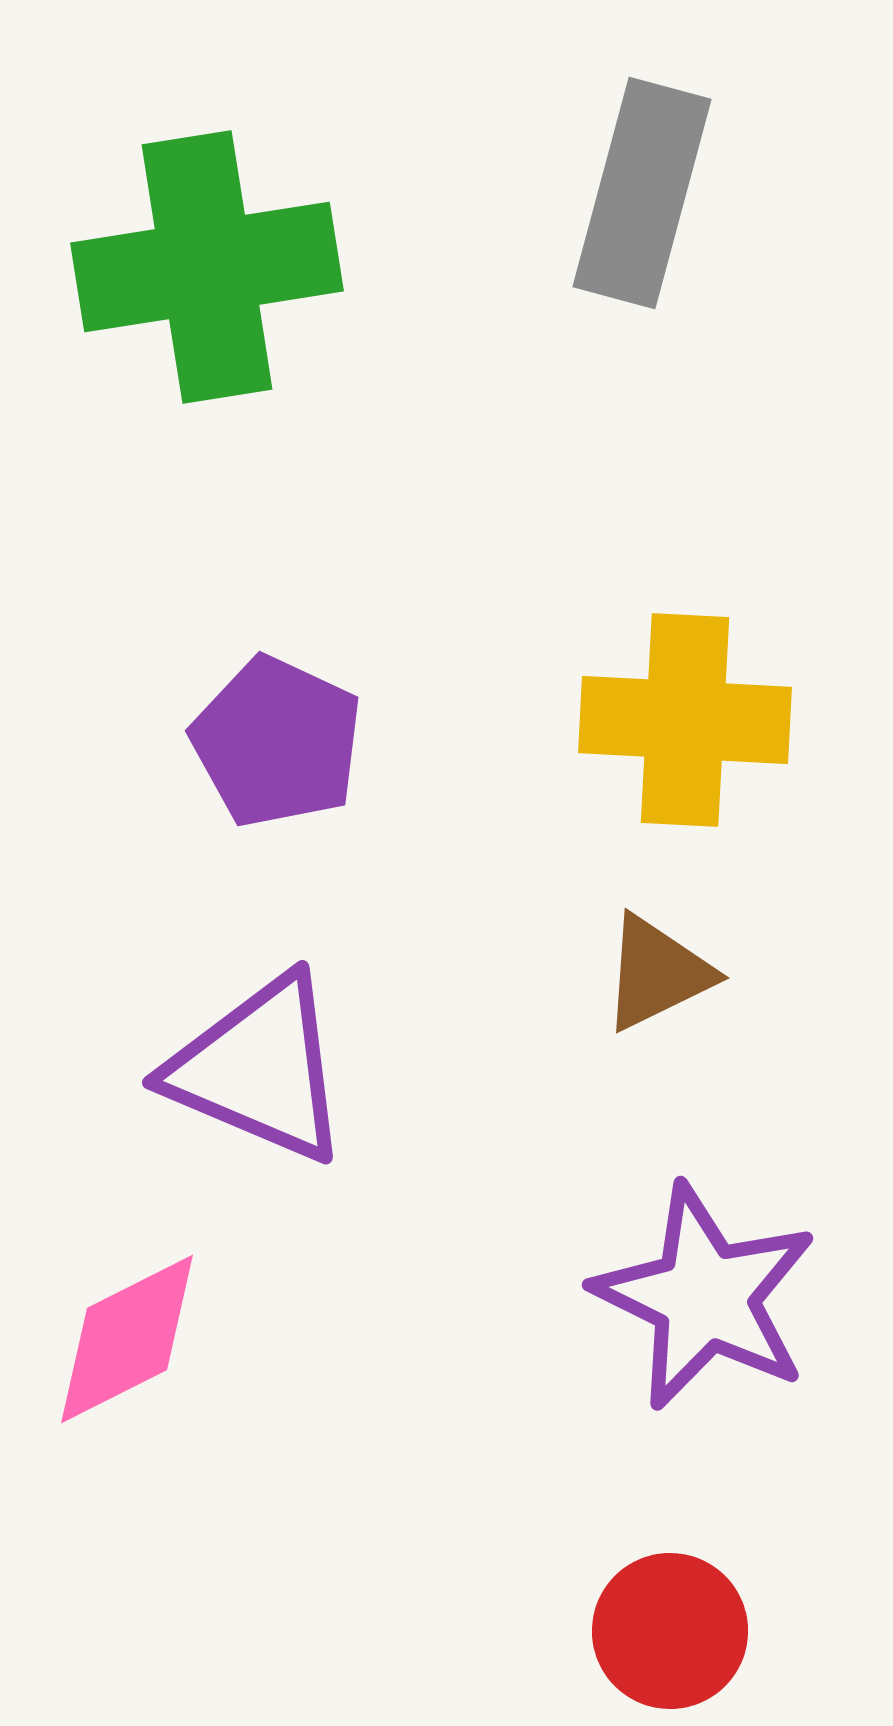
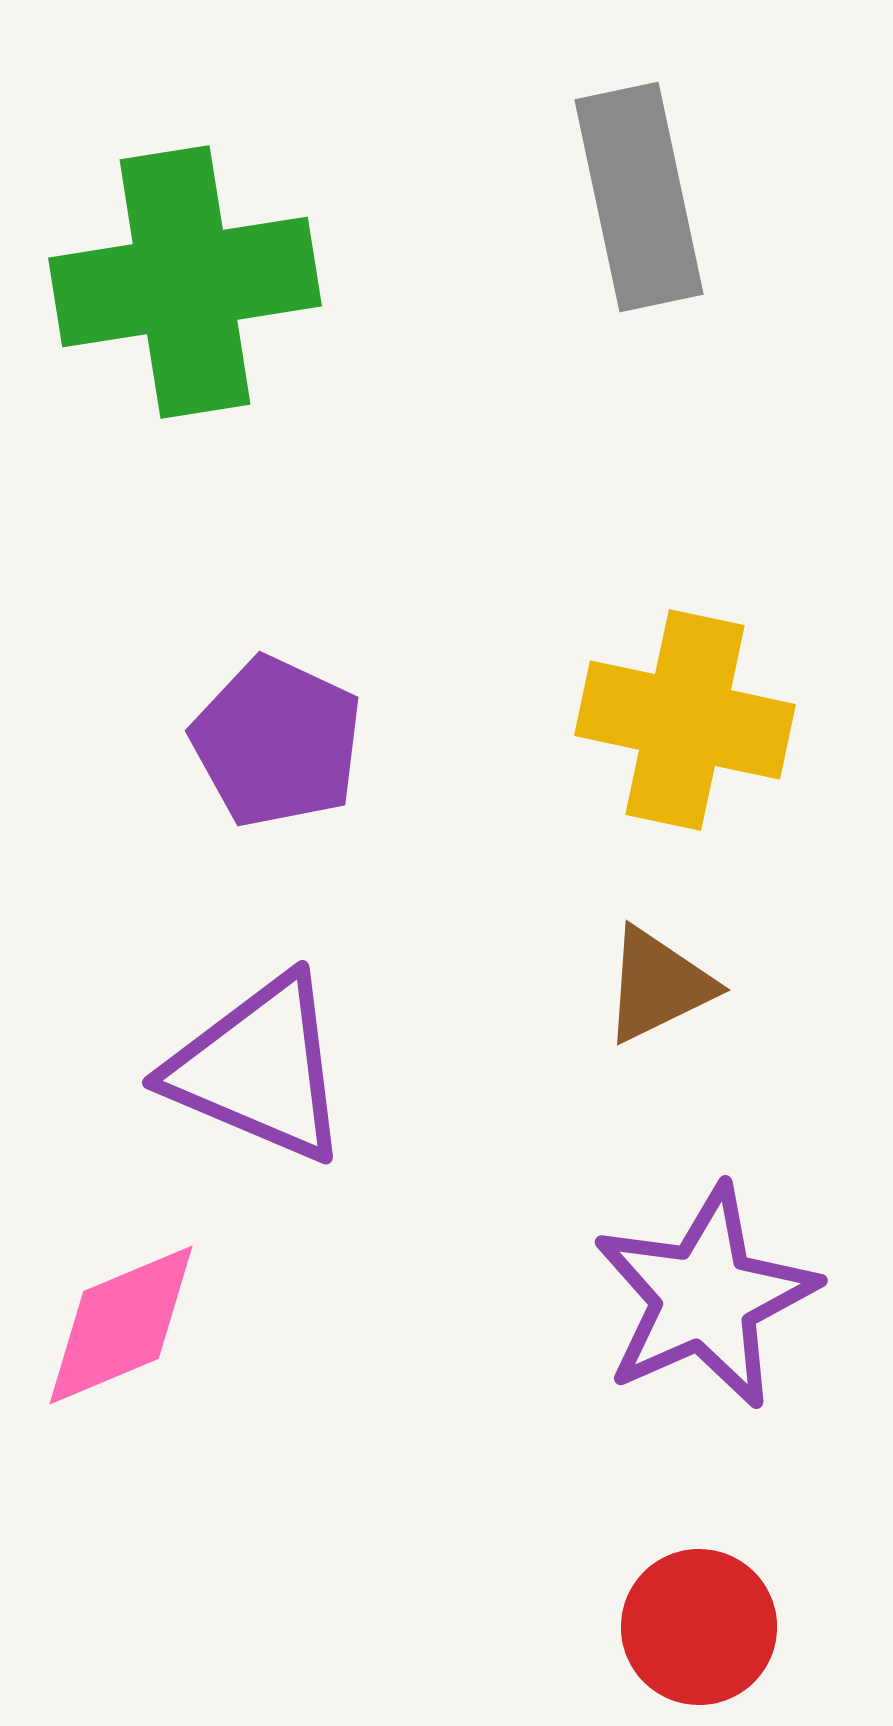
gray rectangle: moved 3 px left, 4 px down; rotated 27 degrees counterclockwise
green cross: moved 22 px left, 15 px down
yellow cross: rotated 9 degrees clockwise
brown triangle: moved 1 px right, 12 px down
purple star: rotated 22 degrees clockwise
pink diamond: moved 6 px left, 14 px up; rotated 4 degrees clockwise
red circle: moved 29 px right, 4 px up
